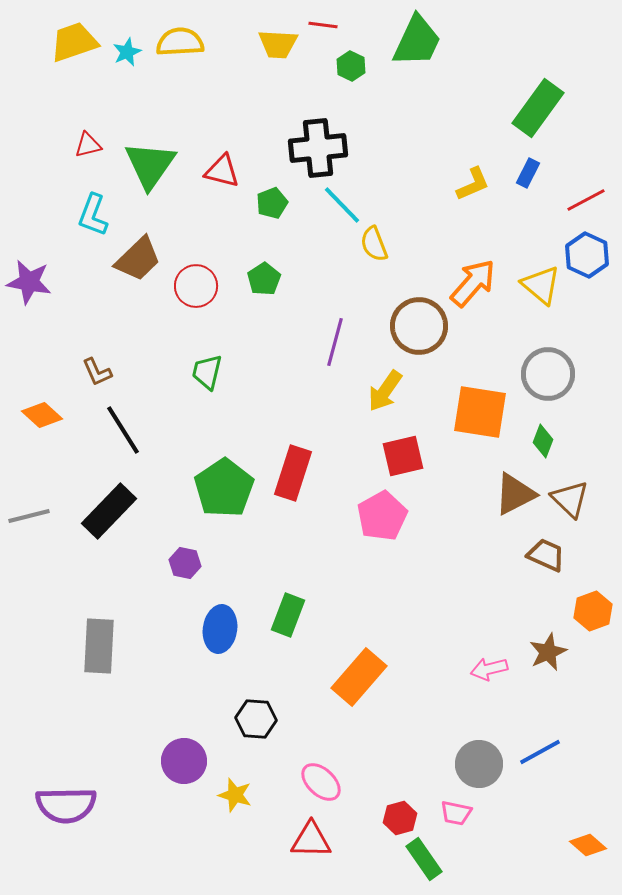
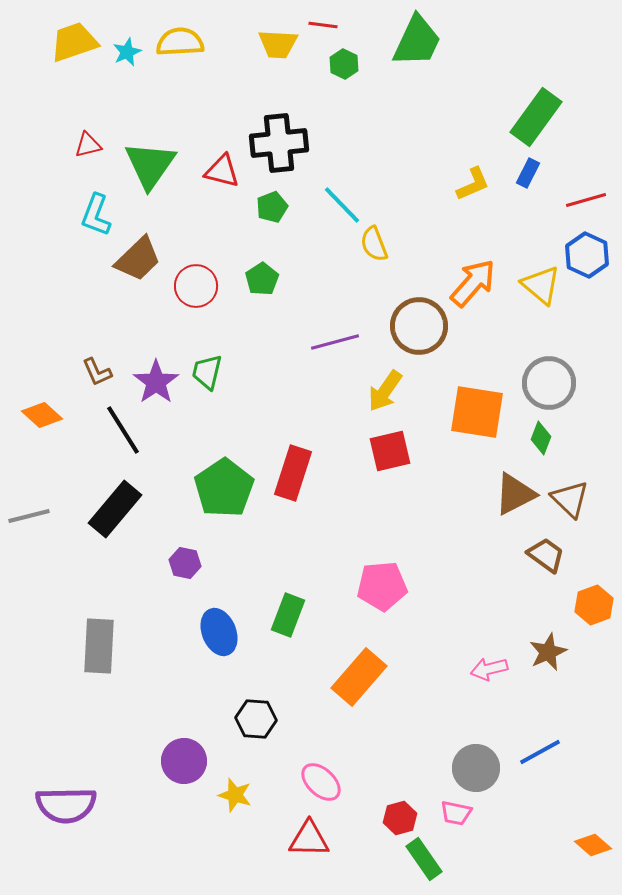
green hexagon at (351, 66): moved 7 px left, 2 px up
green rectangle at (538, 108): moved 2 px left, 9 px down
black cross at (318, 148): moved 39 px left, 5 px up
red line at (586, 200): rotated 12 degrees clockwise
green pentagon at (272, 203): moved 4 px down
cyan L-shape at (93, 215): moved 3 px right
green pentagon at (264, 279): moved 2 px left
purple star at (29, 282): moved 127 px right, 100 px down; rotated 27 degrees clockwise
purple line at (335, 342): rotated 60 degrees clockwise
gray circle at (548, 374): moved 1 px right, 9 px down
orange square at (480, 412): moved 3 px left
green diamond at (543, 441): moved 2 px left, 3 px up
red square at (403, 456): moved 13 px left, 5 px up
black rectangle at (109, 511): moved 6 px right, 2 px up; rotated 4 degrees counterclockwise
pink pentagon at (382, 516): moved 70 px down; rotated 24 degrees clockwise
brown trapezoid at (546, 555): rotated 12 degrees clockwise
orange hexagon at (593, 611): moved 1 px right, 6 px up
blue ellipse at (220, 629): moved 1 px left, 3 px down; rotated 30 degrees counterclockwise
gray circle at (479, 764): moved 3 px left, 4 px down
red triangle at (311, 840): moved 2 px left, 1 px up
orange diamond at (588, 845): moved 5 px right
